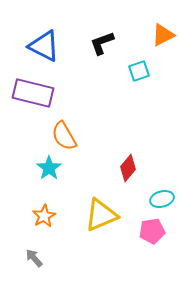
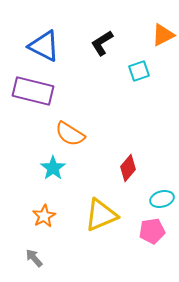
black L-shape: rotated 12 degrees counterclockwise
purple rectangle: moved 2 px up
orange semicircle: moved 6 px right, 2 px up; rotated 28 degrees counterclockwise
cyan star: moved 4 px right
